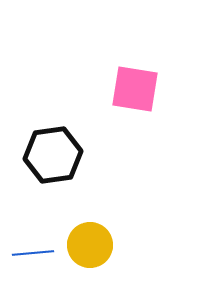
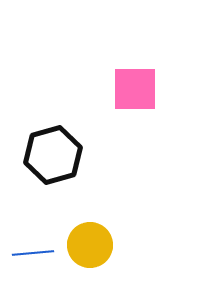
pink square: rotated 9 degrees counterclockwise
black hexagon: rotated 8 degrees counterclockwise
